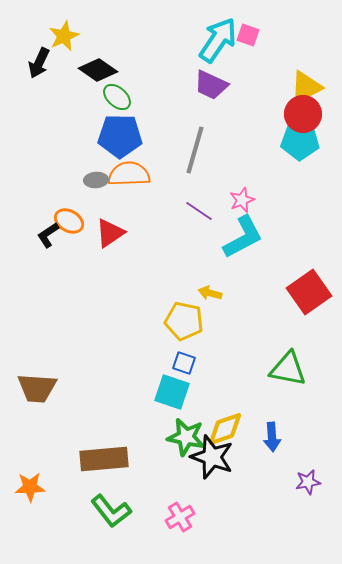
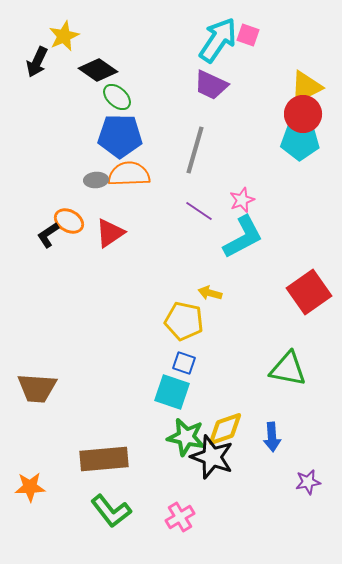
black arrow: moved 2 px left, 1 px up
